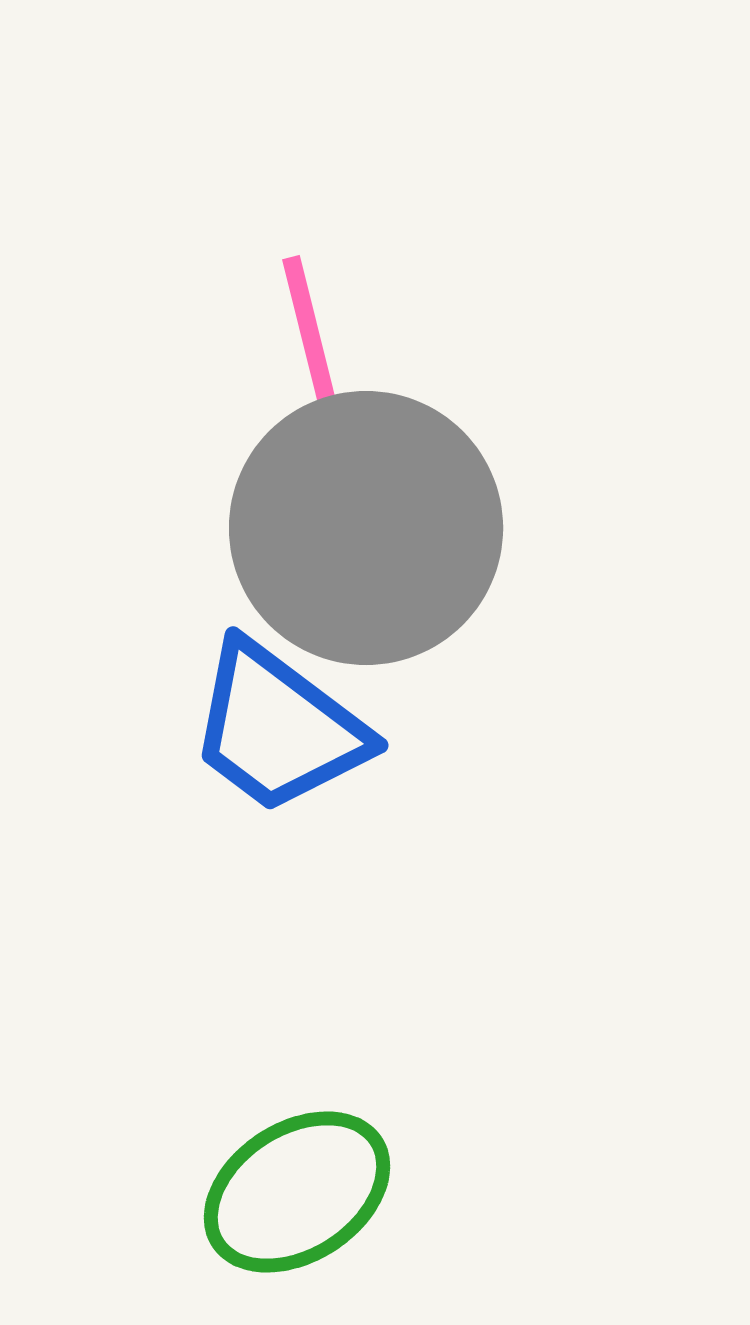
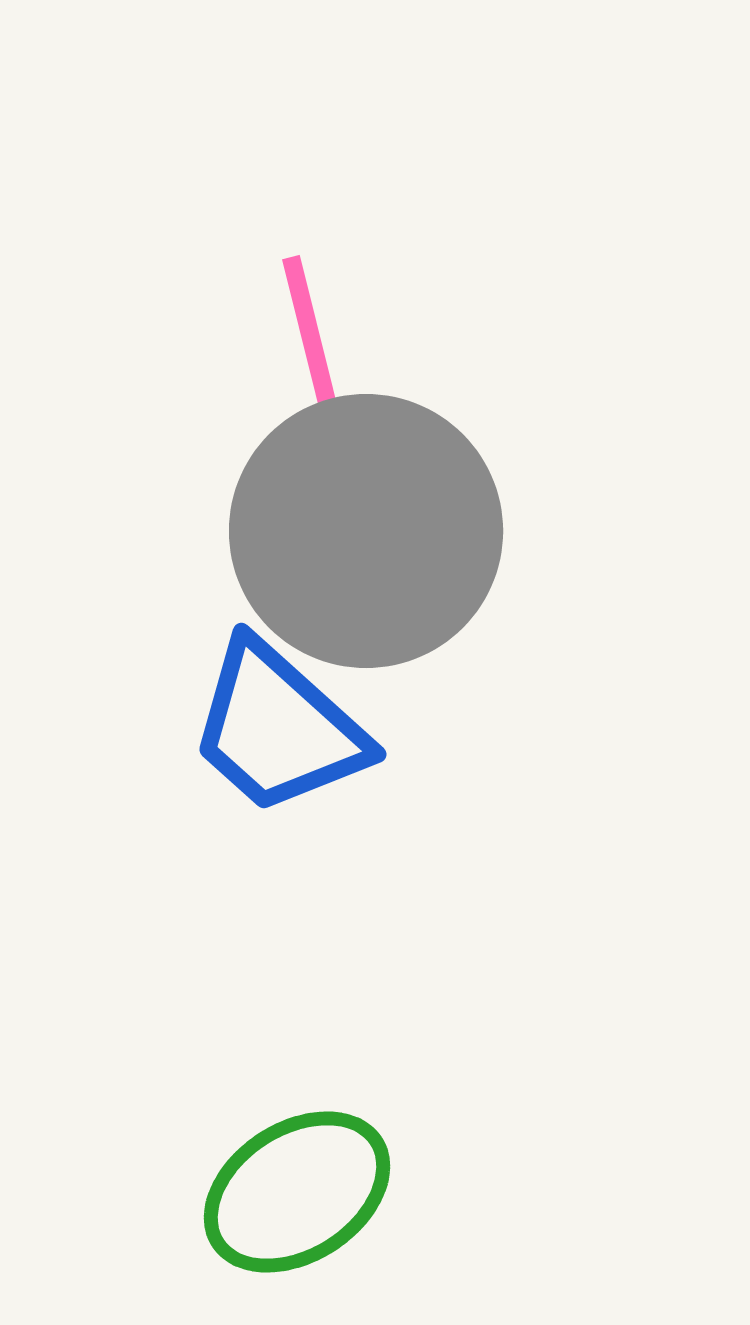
gray circle: moved 3 px down
blue trapezoid: rotated 5 degrees clockwise
